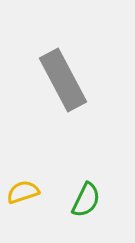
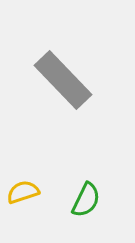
gray rectangle: rotated 16 degrees counterclockwise
